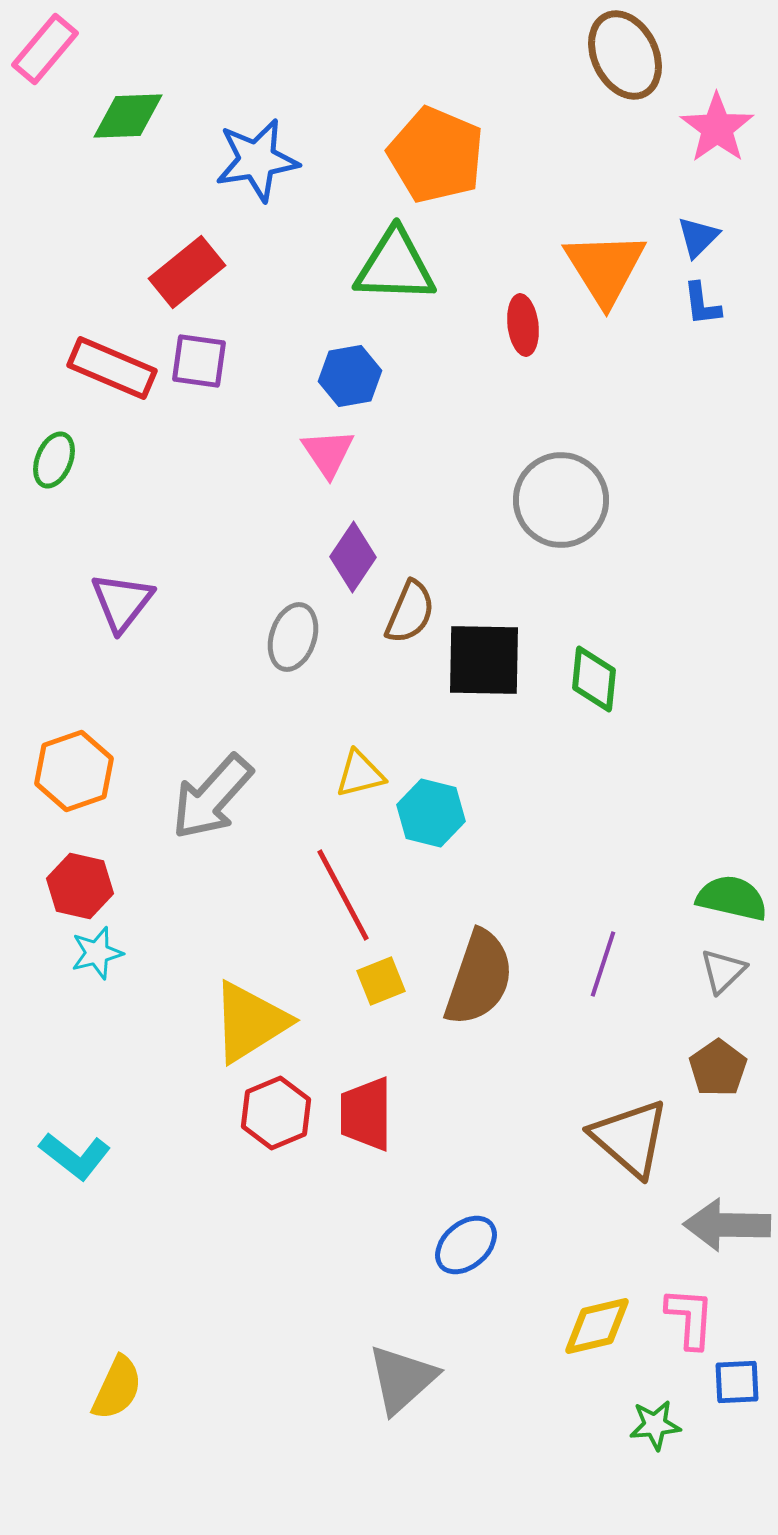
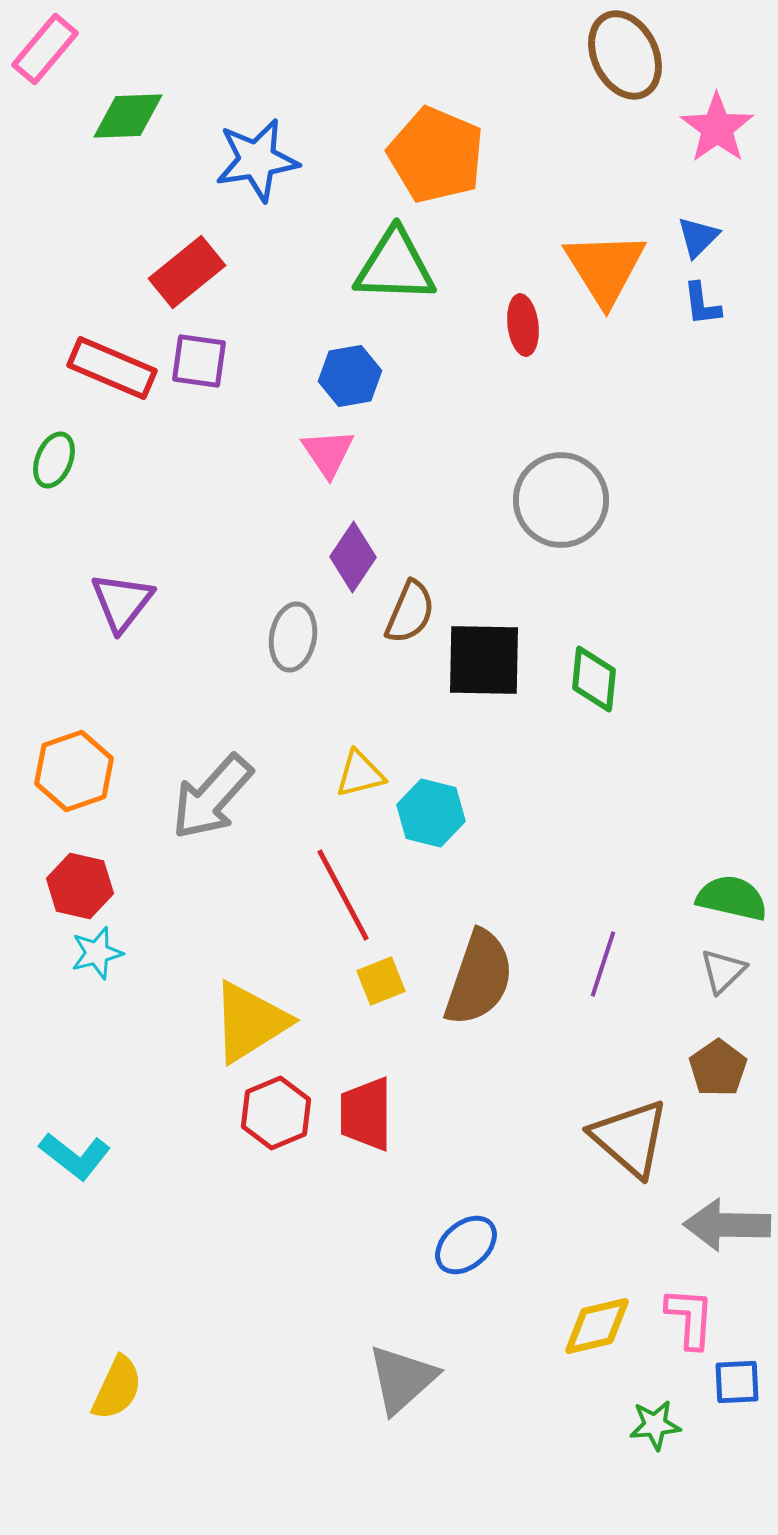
gray ellipse at (293, 637): rotated 8 degrees counterclockwise
